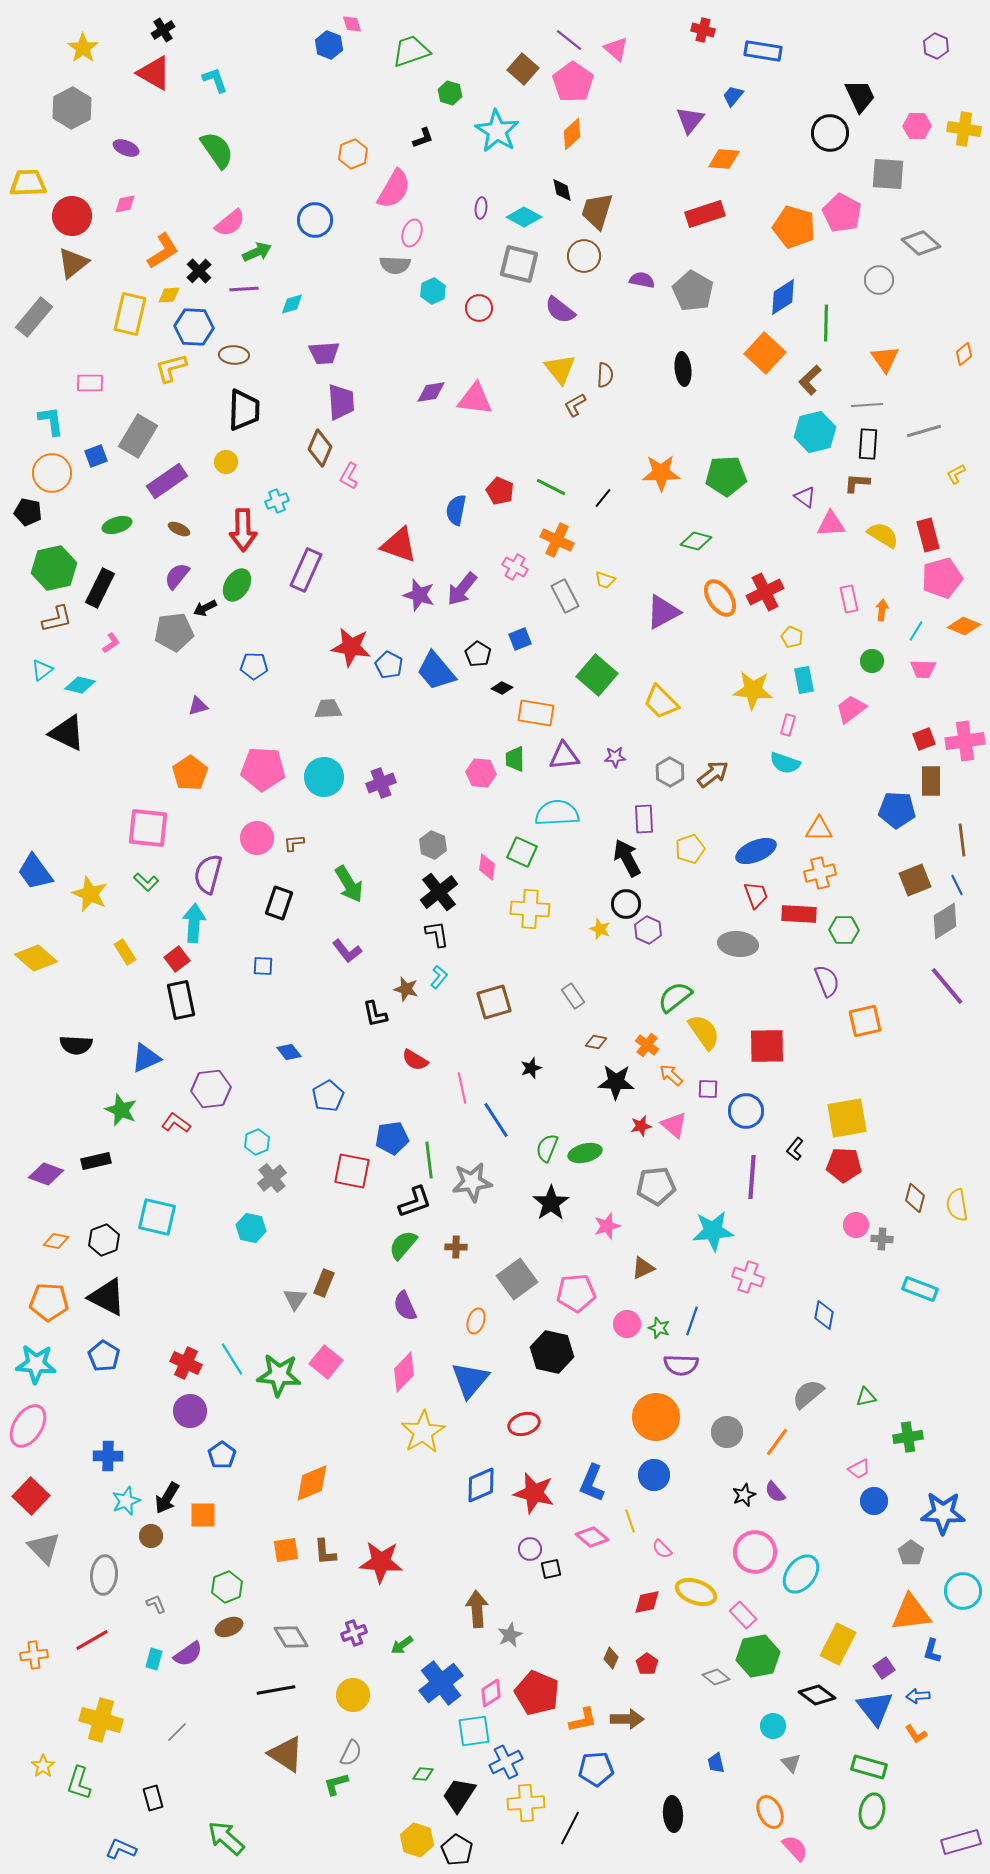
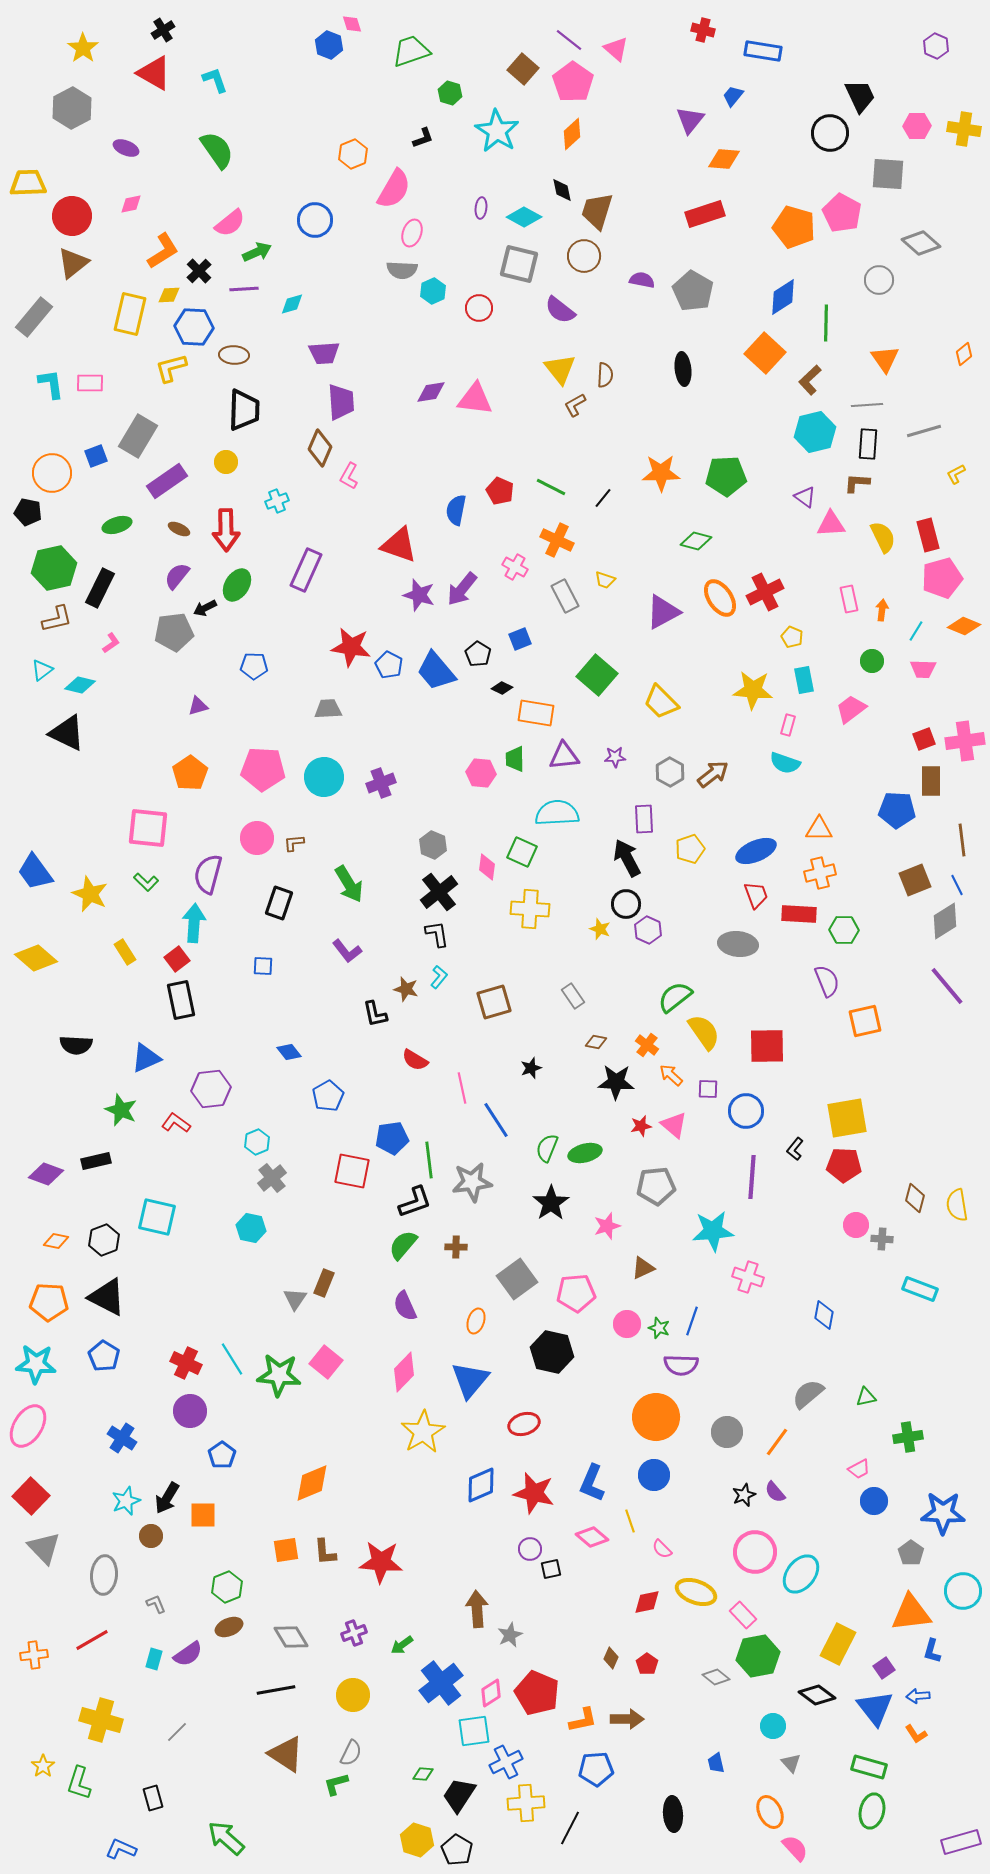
pink diamond at (125, 204): moved 6 px right
gray semicircle at (395, 265): moved 7 px right, 5 px down
cyan L-shape at (51, 421): moved 37 px up
red arrow at (243, 530): moved 17 px left
yellow semicircle at (883, 535): moved 2 px down; rotated 32 degrees clockwise
blue cross at (108, 1456): moved 14 px right, 18 px up; rotated 32 degrees clockwise
